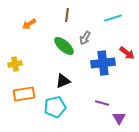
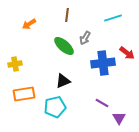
purple line: rotated 16 degrees clockwise
